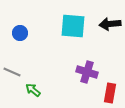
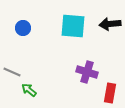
blue circle: moved 3 px right, 5 px up
green arrow: moved 4 px left
